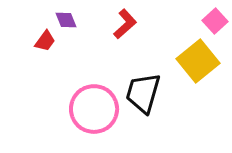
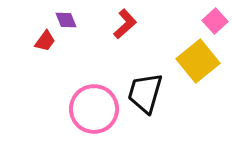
black trapezoid: moved 2 px right
